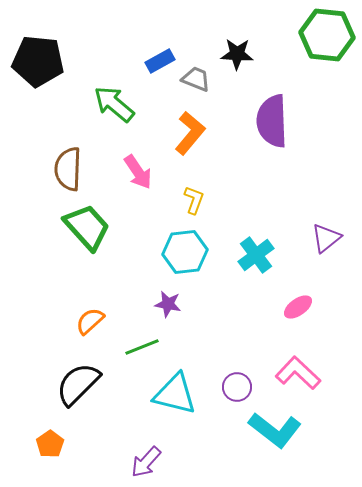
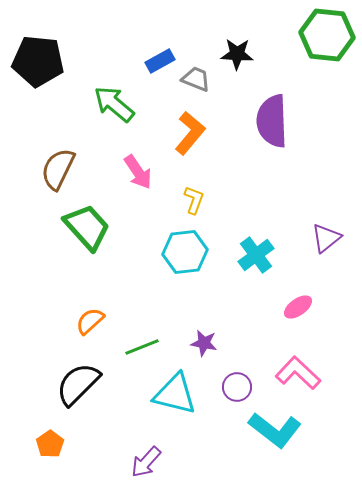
brown semicircle: moved 10 px left; rotated 24 degrees clockwise
purple star: moved 36 px right, 39 px down
